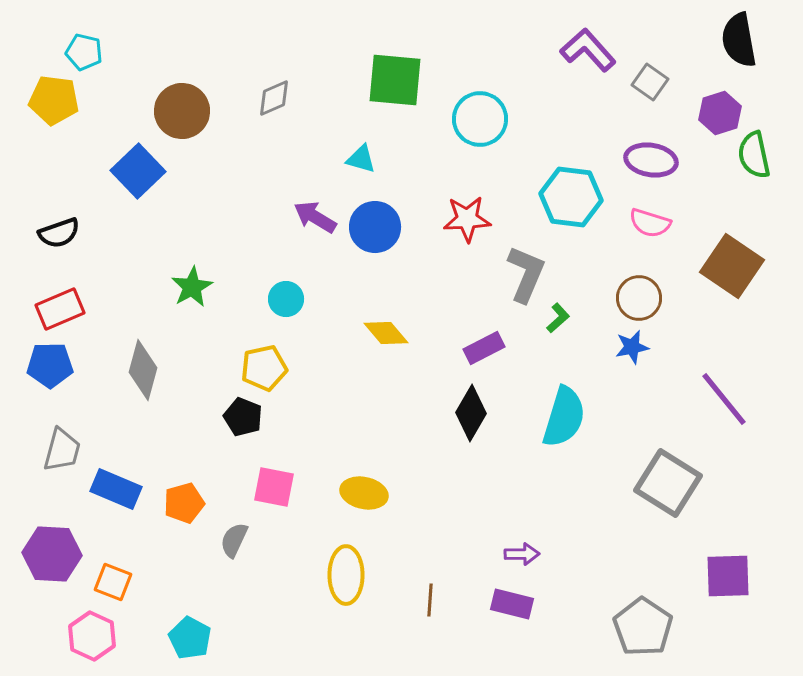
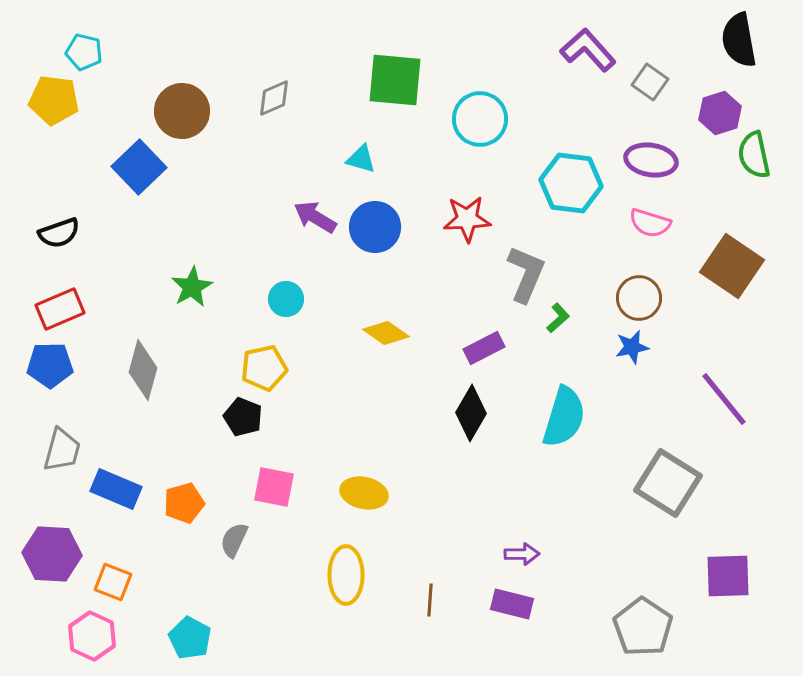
blue square at (138, 171): moved 1 px right, 4 px up
cyan hexagon at (571, 197): moved 14 px up
yellow diamond at (386, 333): rotated 15 degrees counterclockwise
